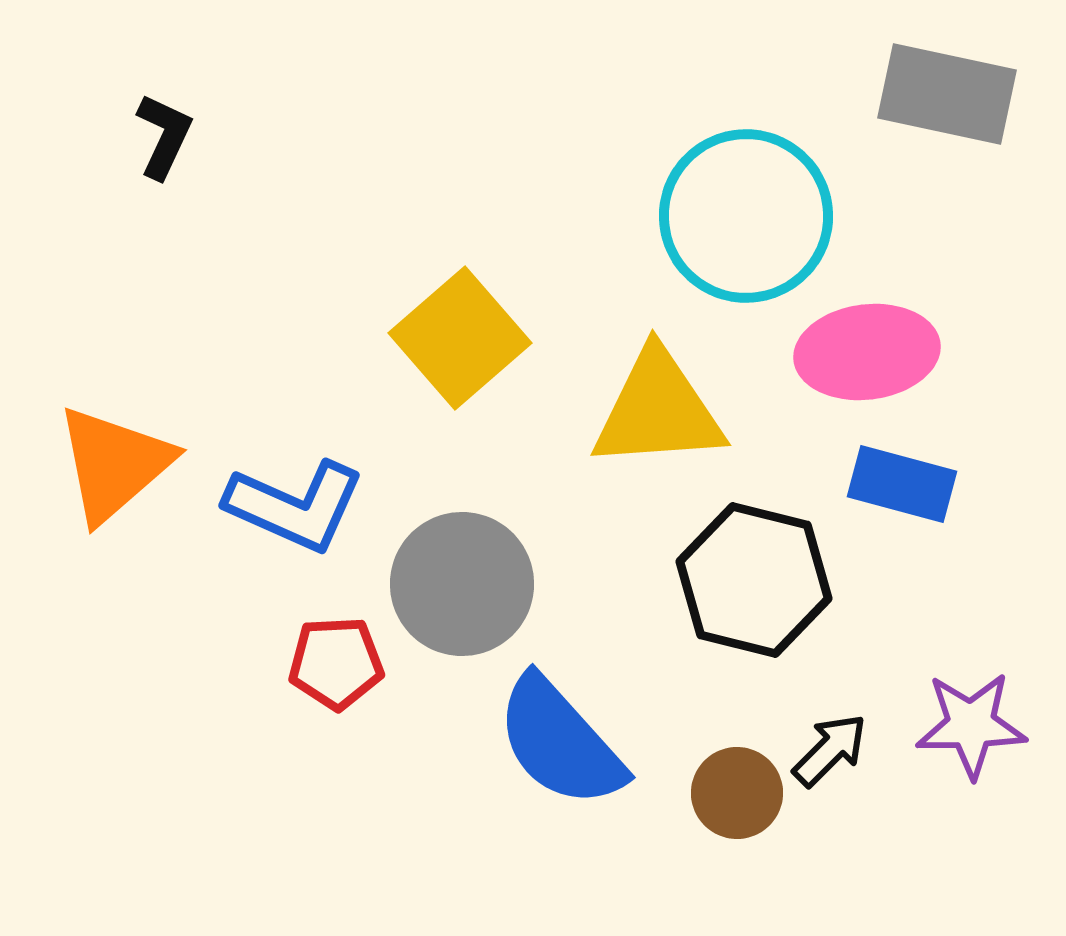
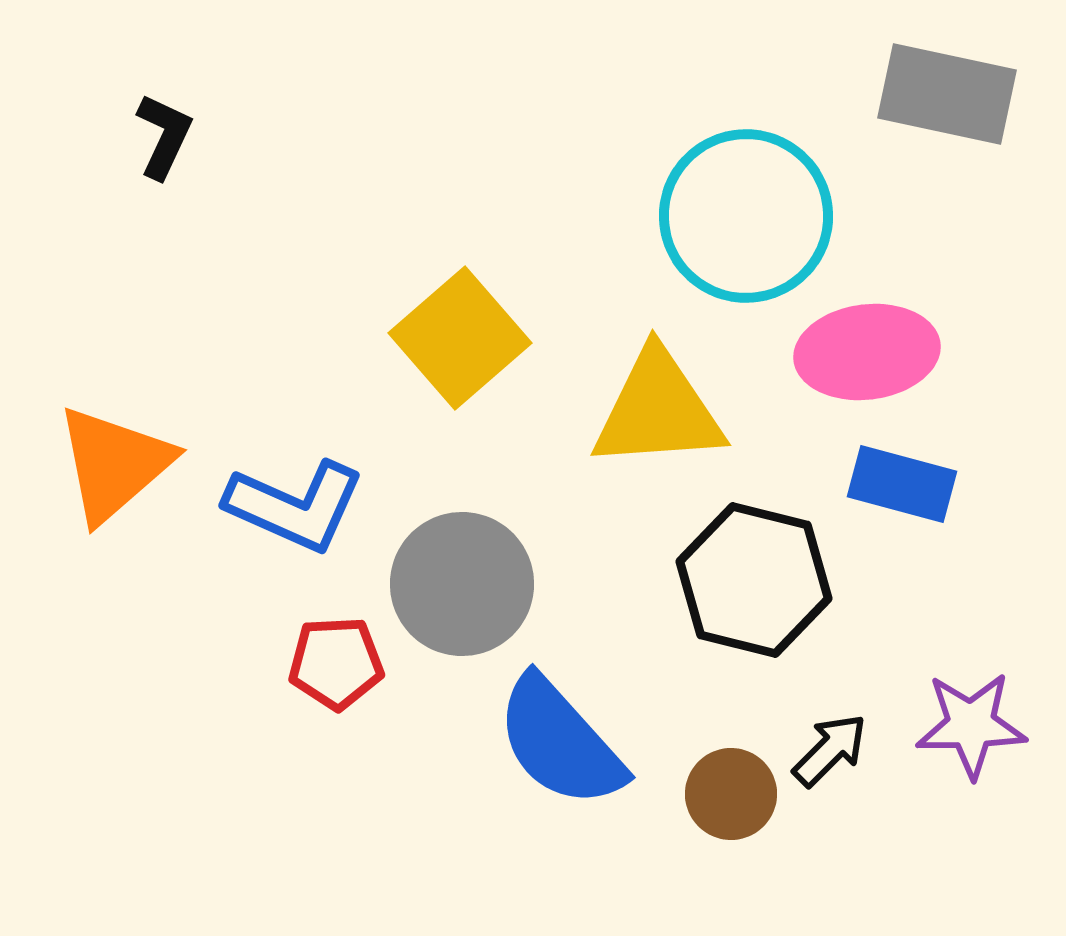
brown circle: moved 6 px left, 1 px down
